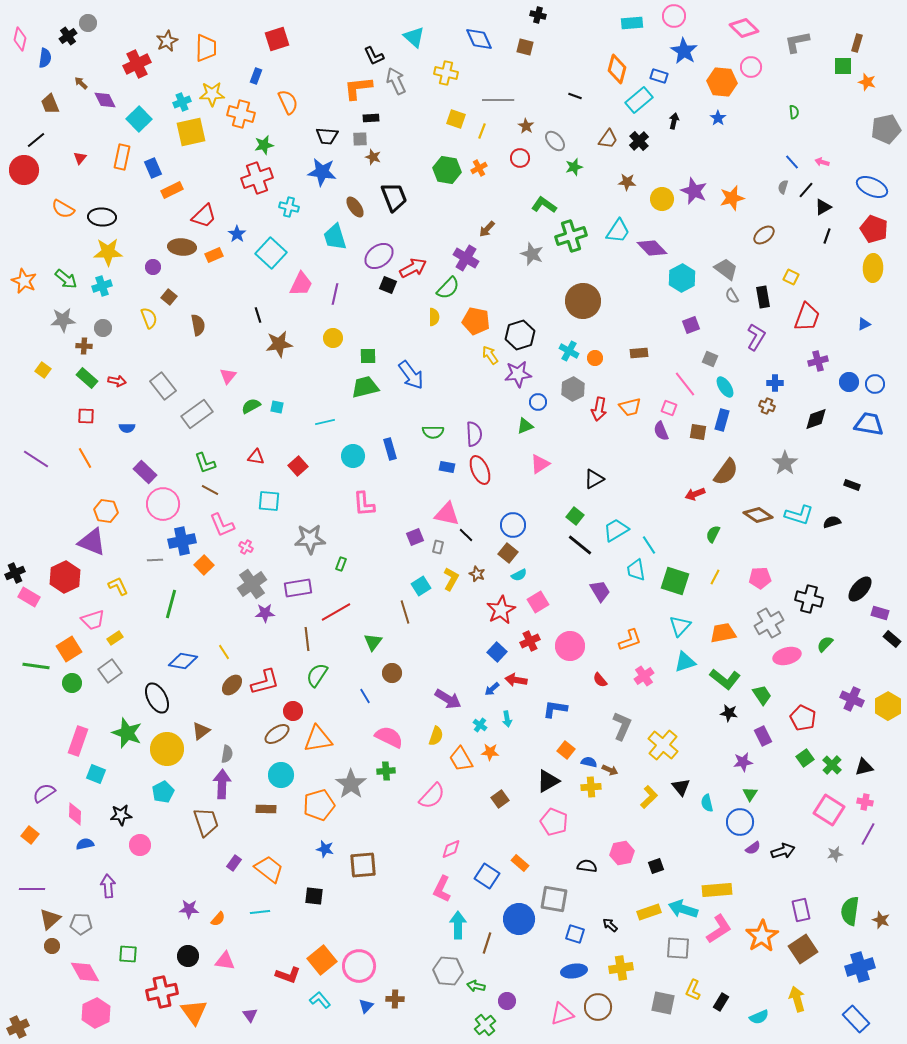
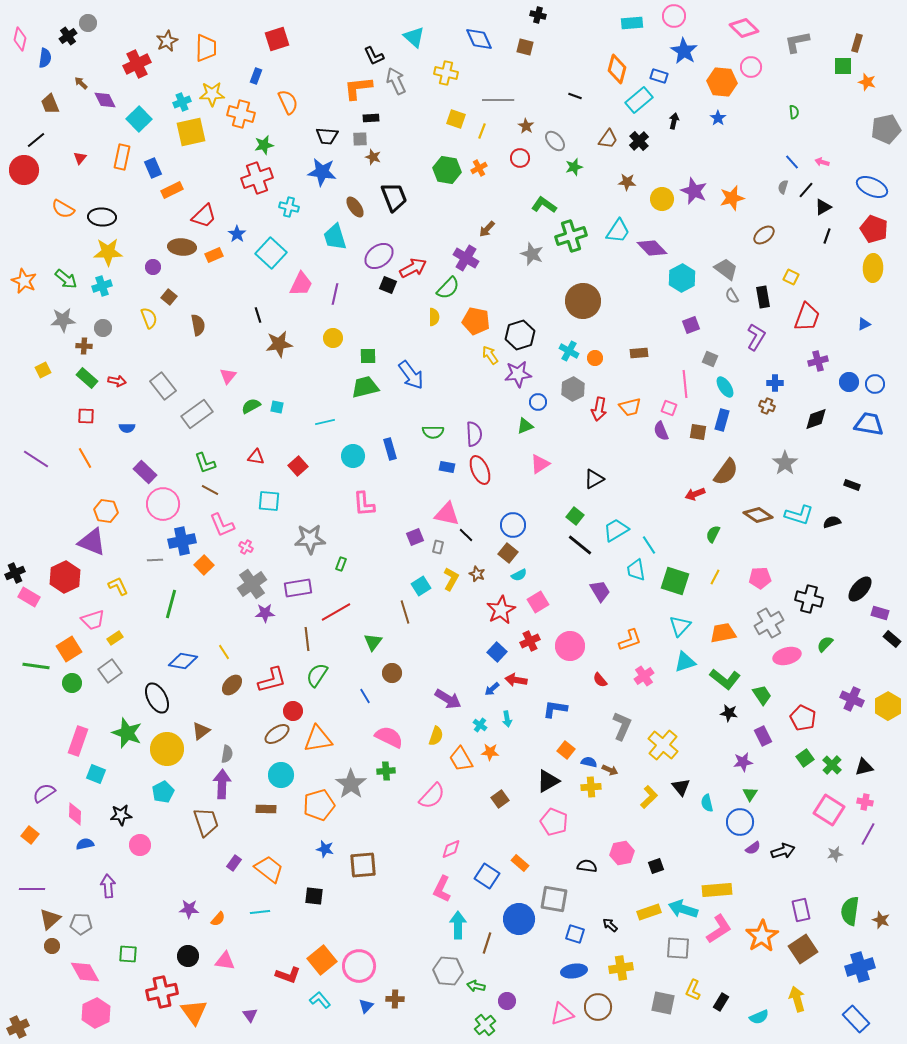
yellow square at (43, 370): rotated 28 degrees clockwise
pink line at (685, 384): rotated 32 degrees clockwise
red L-shape at (265, 682): moved 7 px right, 2 px up
